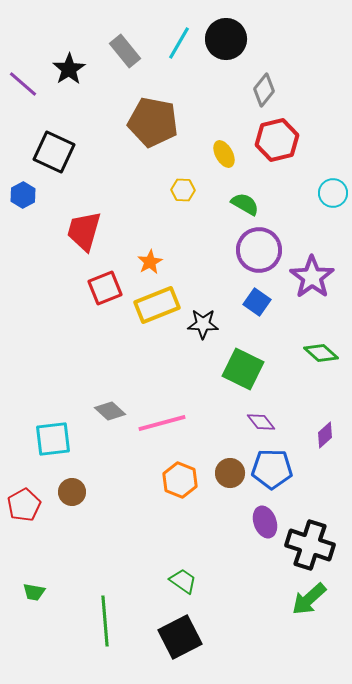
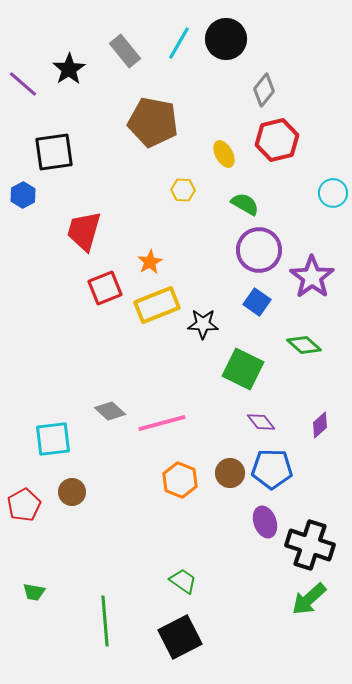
black square at (54, 152): rotated 33 degrees counterclockwise
green diamond at (321, 353): moved 17 px left, 8 px up
purple diamond at (325, 435): moved 5 px left, 10 px up
